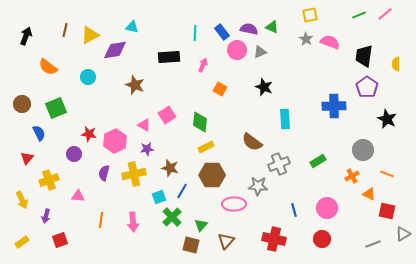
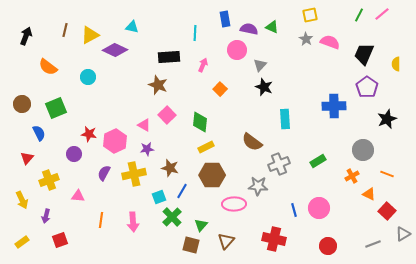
pink line at (385, 14): moved 3 px left
green line at (359, 15): rotated 40 degrees counterclockwise
blue rectangle at (222, 32): moved 3 px right, 13 px up; rotated 28 degrees clockwise
purple diamond at (115, 50): rotated 35 degrees clockwise
gray triangle at (260, 52): moved 13 px down; rotated 24 degrees counterclockwise
black trapezoid at (364, 56): moved 2 px up; rotated 15 degrees clockwise
brown star at (135, 85): moved 23 px right
orange square at (220, 89): rotated 16 degrees clockwise
pink square at (167, 115): rotated 12 degrees counterclockwise
black star at (387, 119): rotated 24 degrees clockwise
purple semicircle at (104, 173): rotated 14 degrees clockwise
pink circle at (327, 208): moved 8 px left
red square at (387, 211): rotated 30 degrees clockwise
red circle at (322, 239): moved 6 px right, 7 px down
